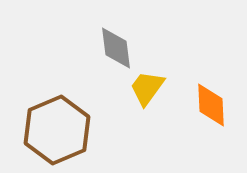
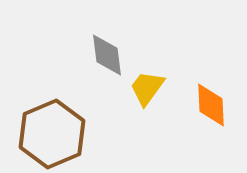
gray diamond: moved 9 px left, 7 px down
brown hexagon: moved 5 px left, 4 px down
